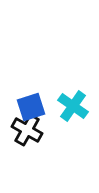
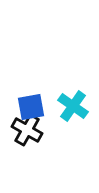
blue square: rotated 8 degrees clockwise
